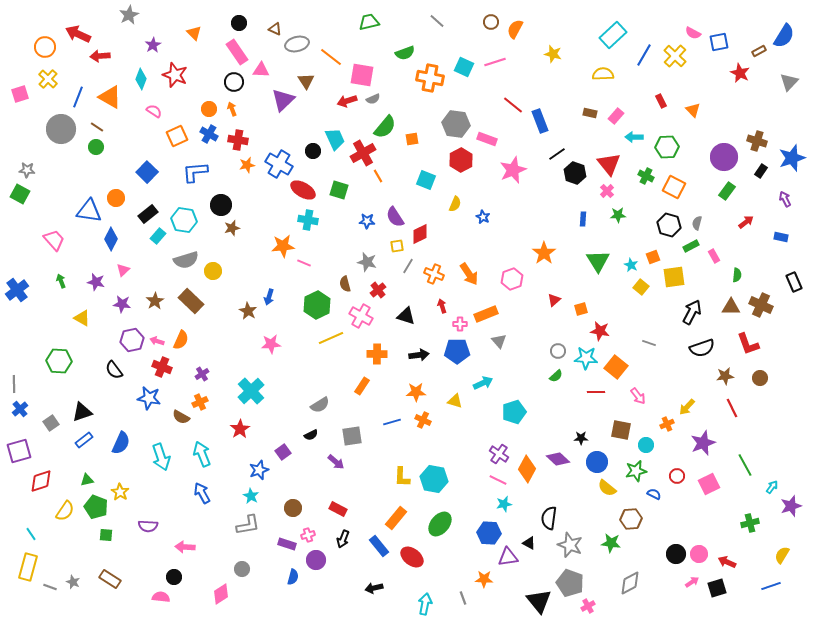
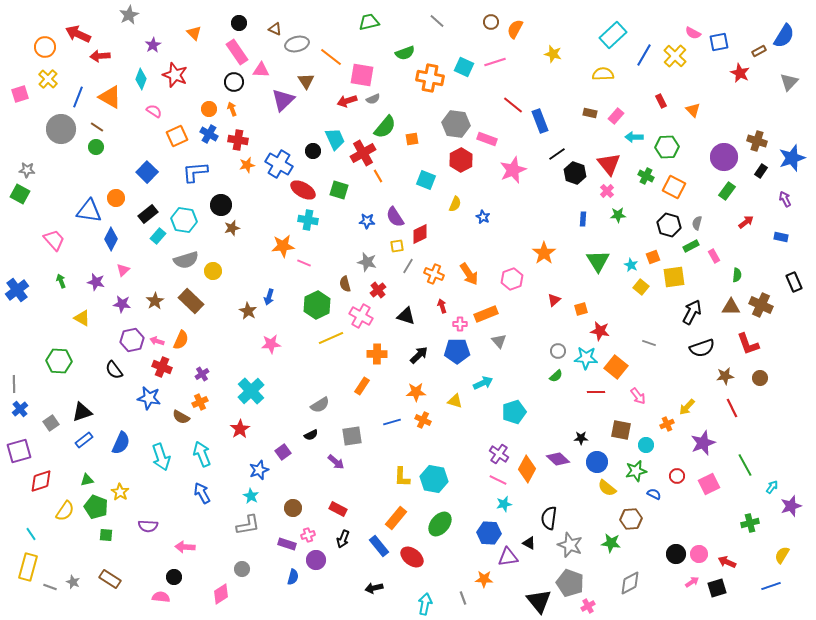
black arrow at (419, 355): rotated 36 degrees counterclockwise
